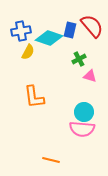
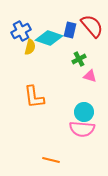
blue cross: rotated 18 degrees counterclockwise
yellow semicircle: moved 2 px right, 5 px up; rotated 14 degrees counterclockwise
